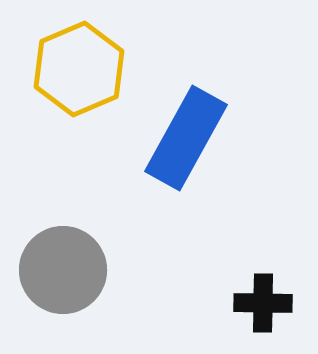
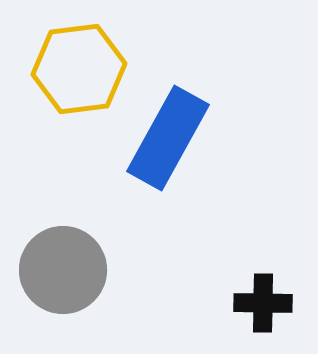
yellow hexagon: rotated 16 degrees clockwise
blue rectangle: moved 18 px left
